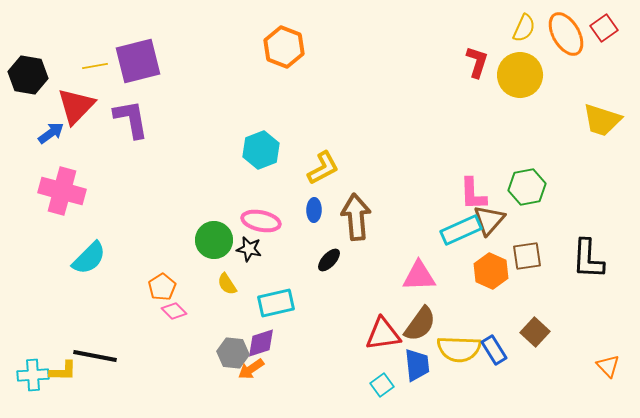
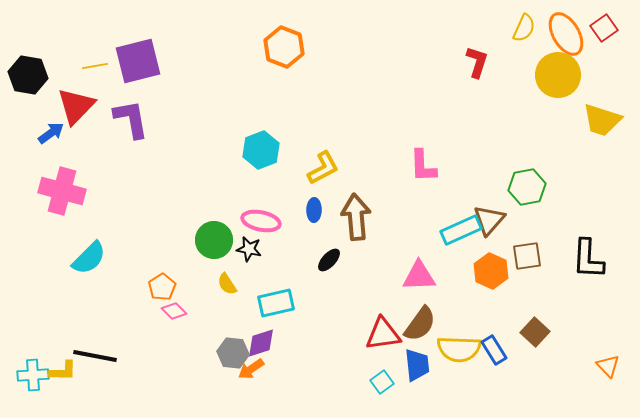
yellow circle at (520, 75): moved 38 px right
pink L-shape at (473, 194): moved 50 px left, 28 px up
cyan square at (382, 385): moved 3 px up
